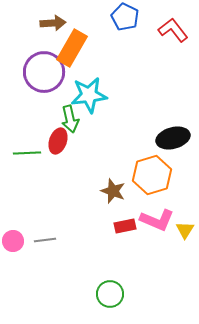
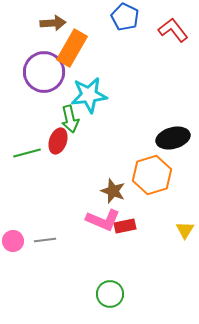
green line: rotated 12 degrees counterclockwise
pink L-shape: moved 54 px left
